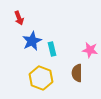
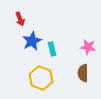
red arrow: moved 1 px right, 1 px down
pink star: moved 2 px left, 3 px up
brown semicircle: moved 6 px right
